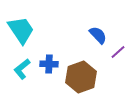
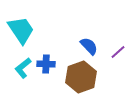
blue semicircle: moved 9 px left, 11 px down
blue cross: moved 3 px left
cyan L-shape: moved 1 px right, 1 px up
